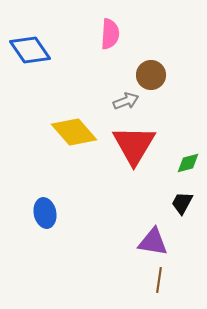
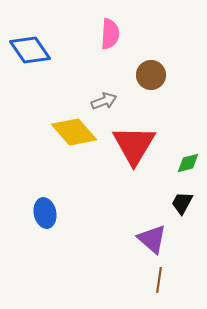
gray arrow: moved 22 px left
purple triangle: moved 1 px left, 3 px up; rotated 32 degrees clockwise
